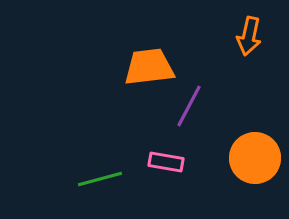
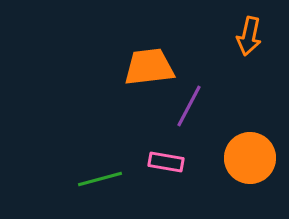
orange circle: moved 5 px left
